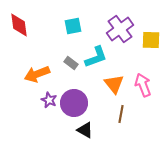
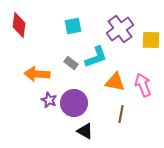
red diamond: rotated 15 degrees clockwise
orange arrow: rotated 25 degrees clockwise
orange triangle: moved 1 px right, 2 px up; rotated 40 degrees counterclockwise
black triangle: moved 1 px down
